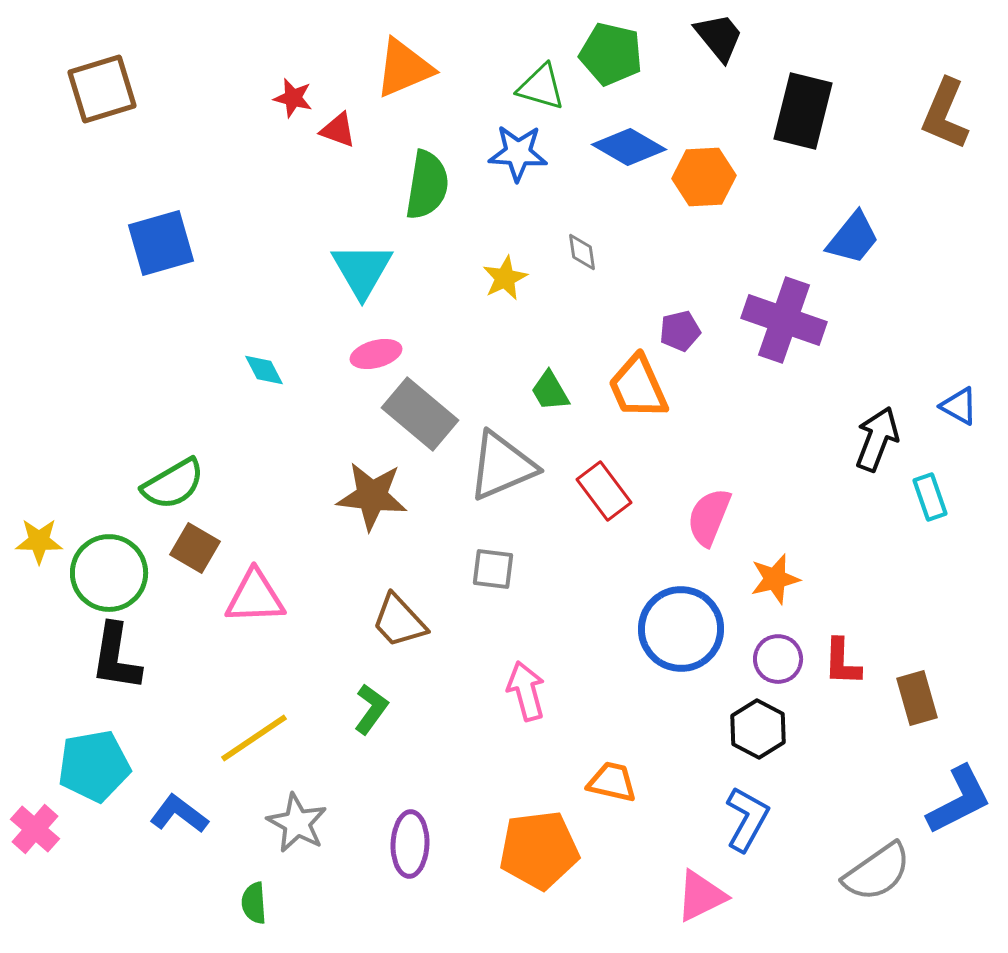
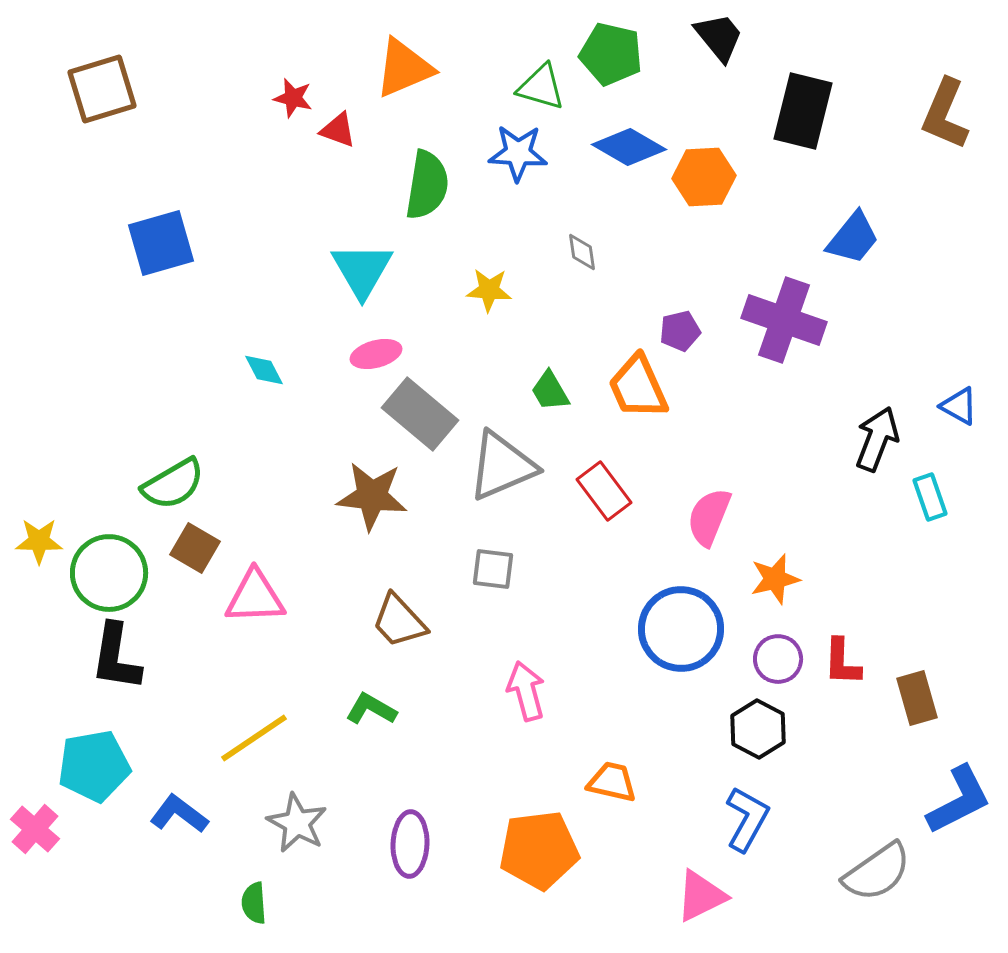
yellow star at (505, 278): moved 16 px left, 12 px down; rotated 30 degrees clockwise
green L-shape at (371, 709): rotated 96 degrees counterclockwise
